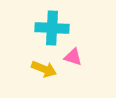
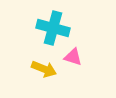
cyan cross: moved 1 px right; rotated 12 degrees clockwise
